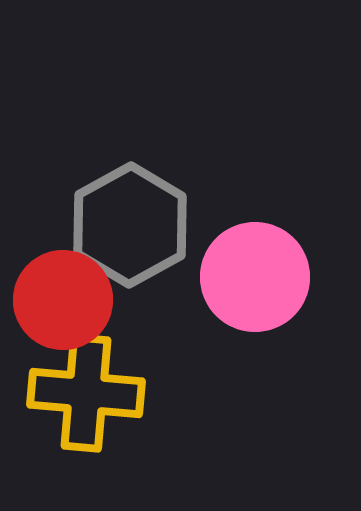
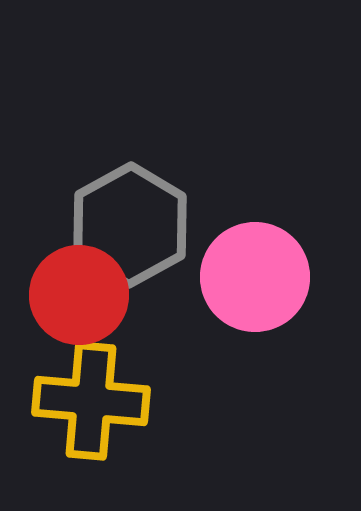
red circle: moved 16 px right, 5 px up
yellow cross: moved 5 px right, 8 px down
